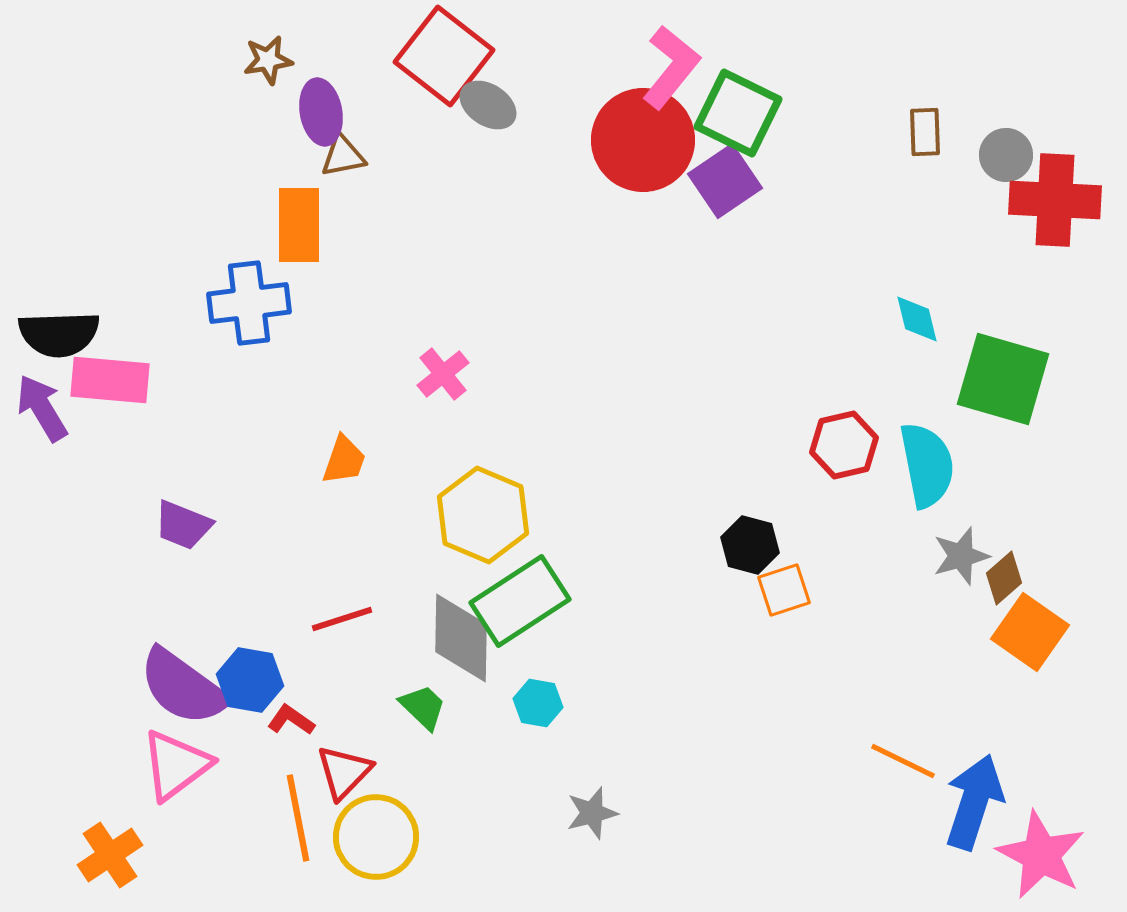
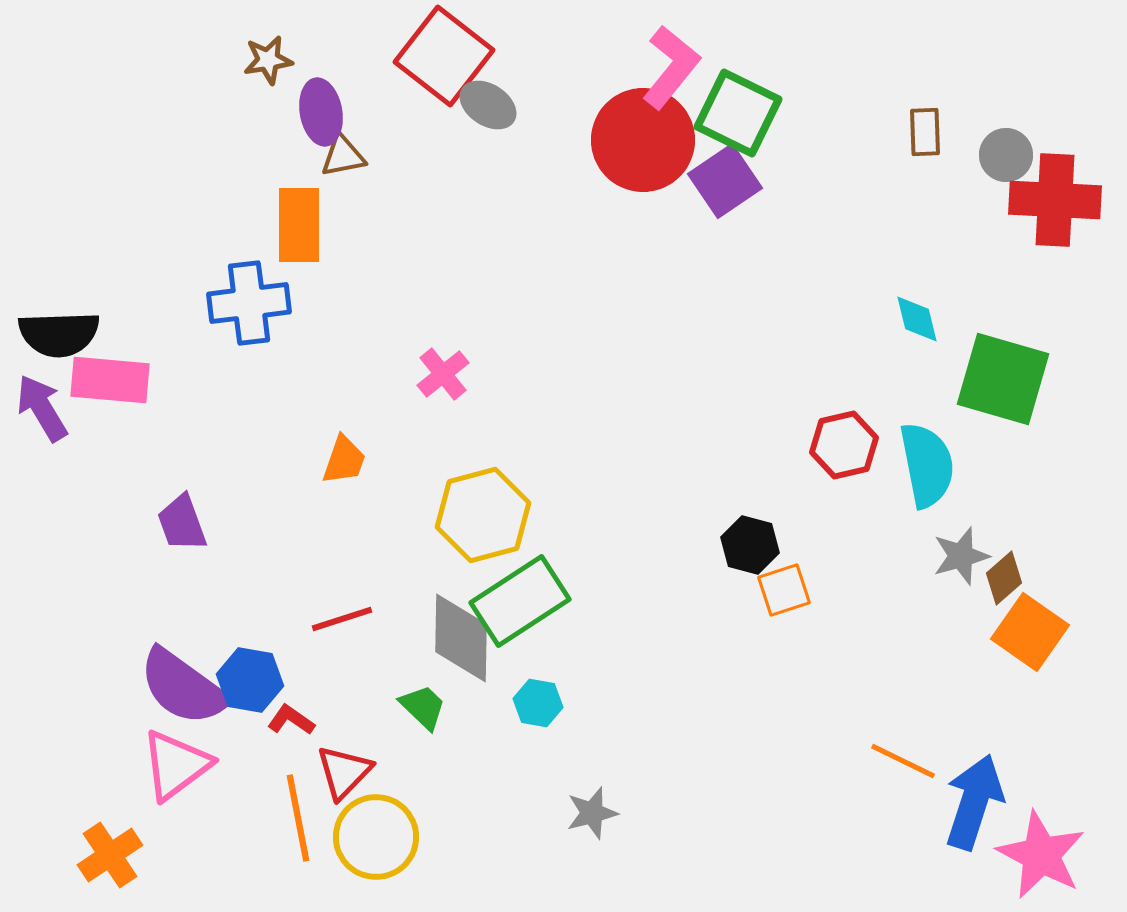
yellow hexagon at (483, 515): rotated 22 degrees clockwise
purple trapezoid at (183, 525): moved 1 px left, 2 px up; rotated 48 degrees clockwise
